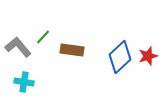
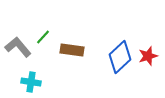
cyan cross: moved 7 px right
